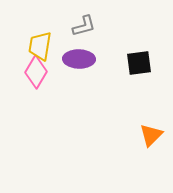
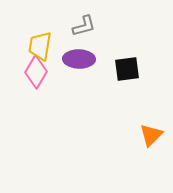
black square: moved 12 px left, 6 px down
